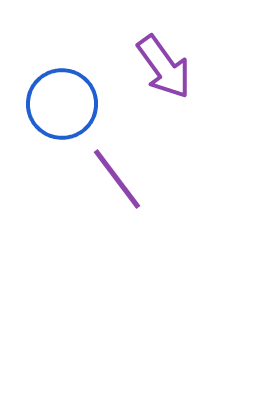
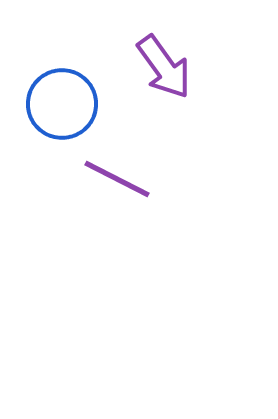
purple line: rotated 26 degrees counterclockwise
